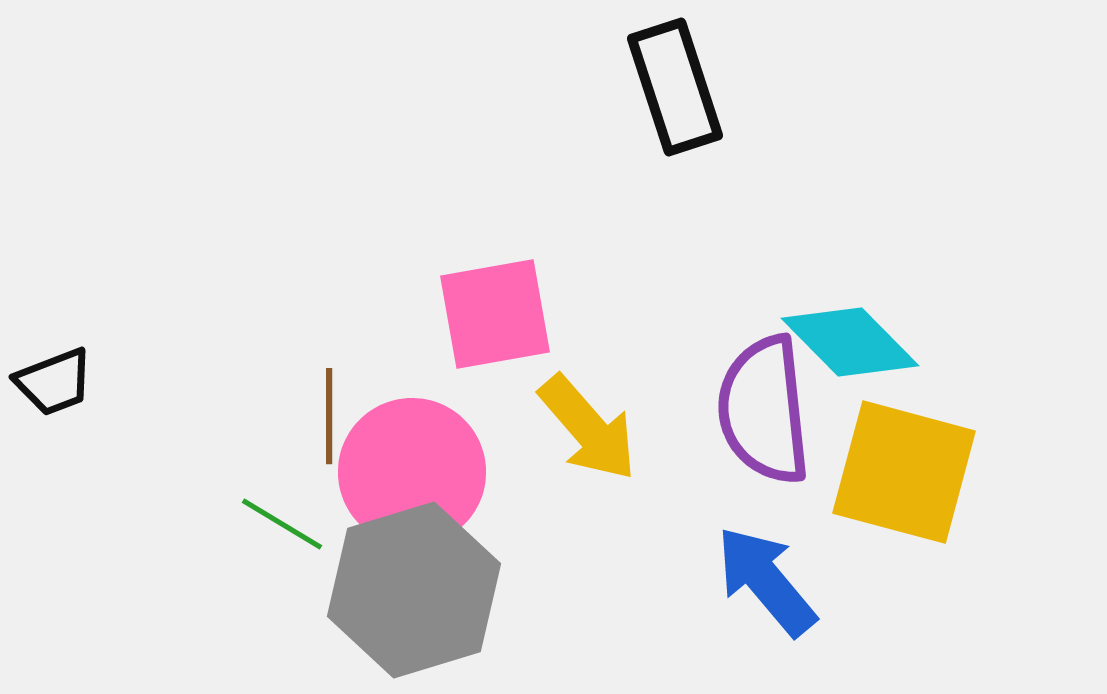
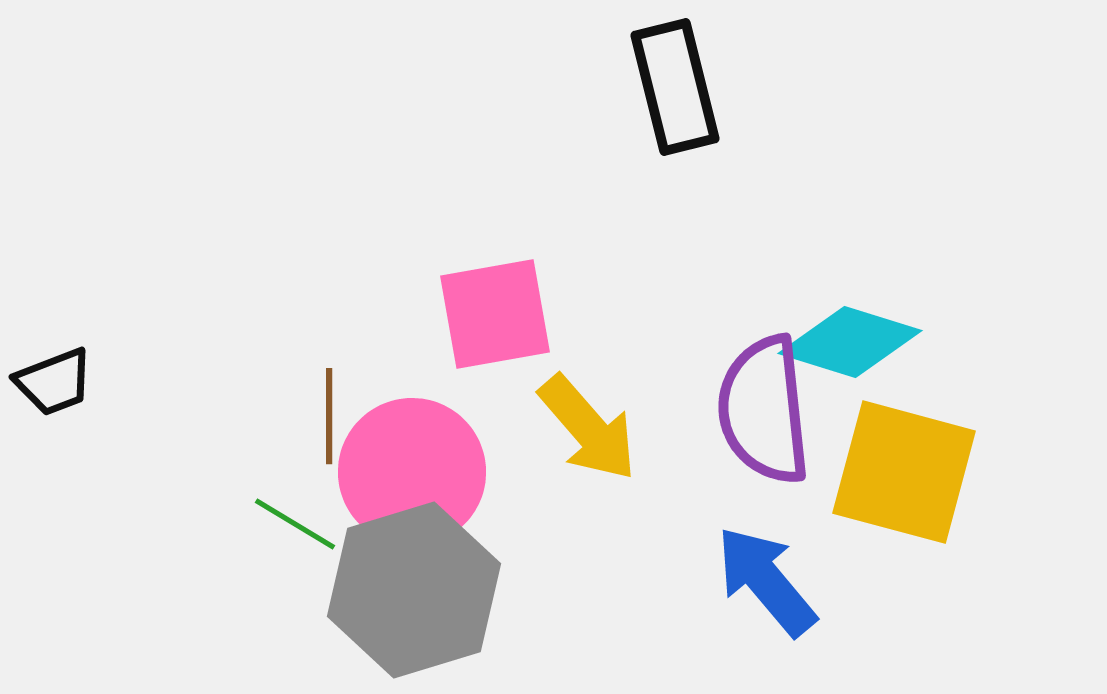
black rectangle: rotated 4 degrees clockwise
cyan diamond: rotated 28 degrees counterclockwise
green line: moved 13 px right
